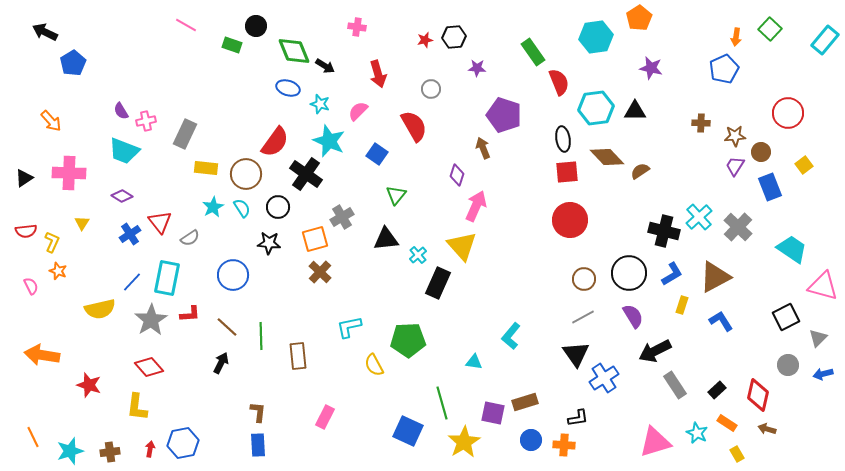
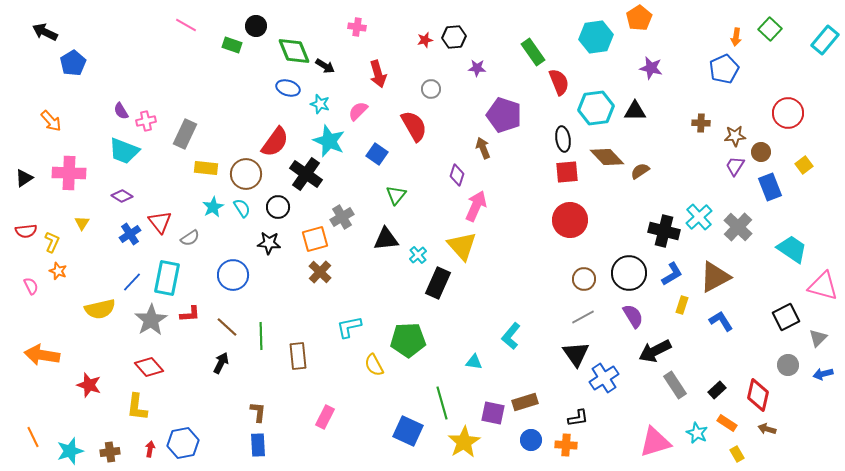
orange cross at (564, 445): moved 2 px right
